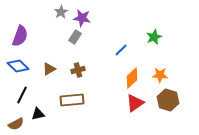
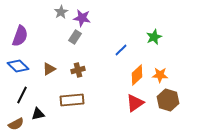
orange diamond: moved 5 px right, 3 px up
